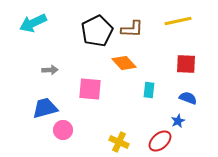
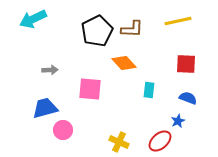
cyan arrow: moved 4 px up
